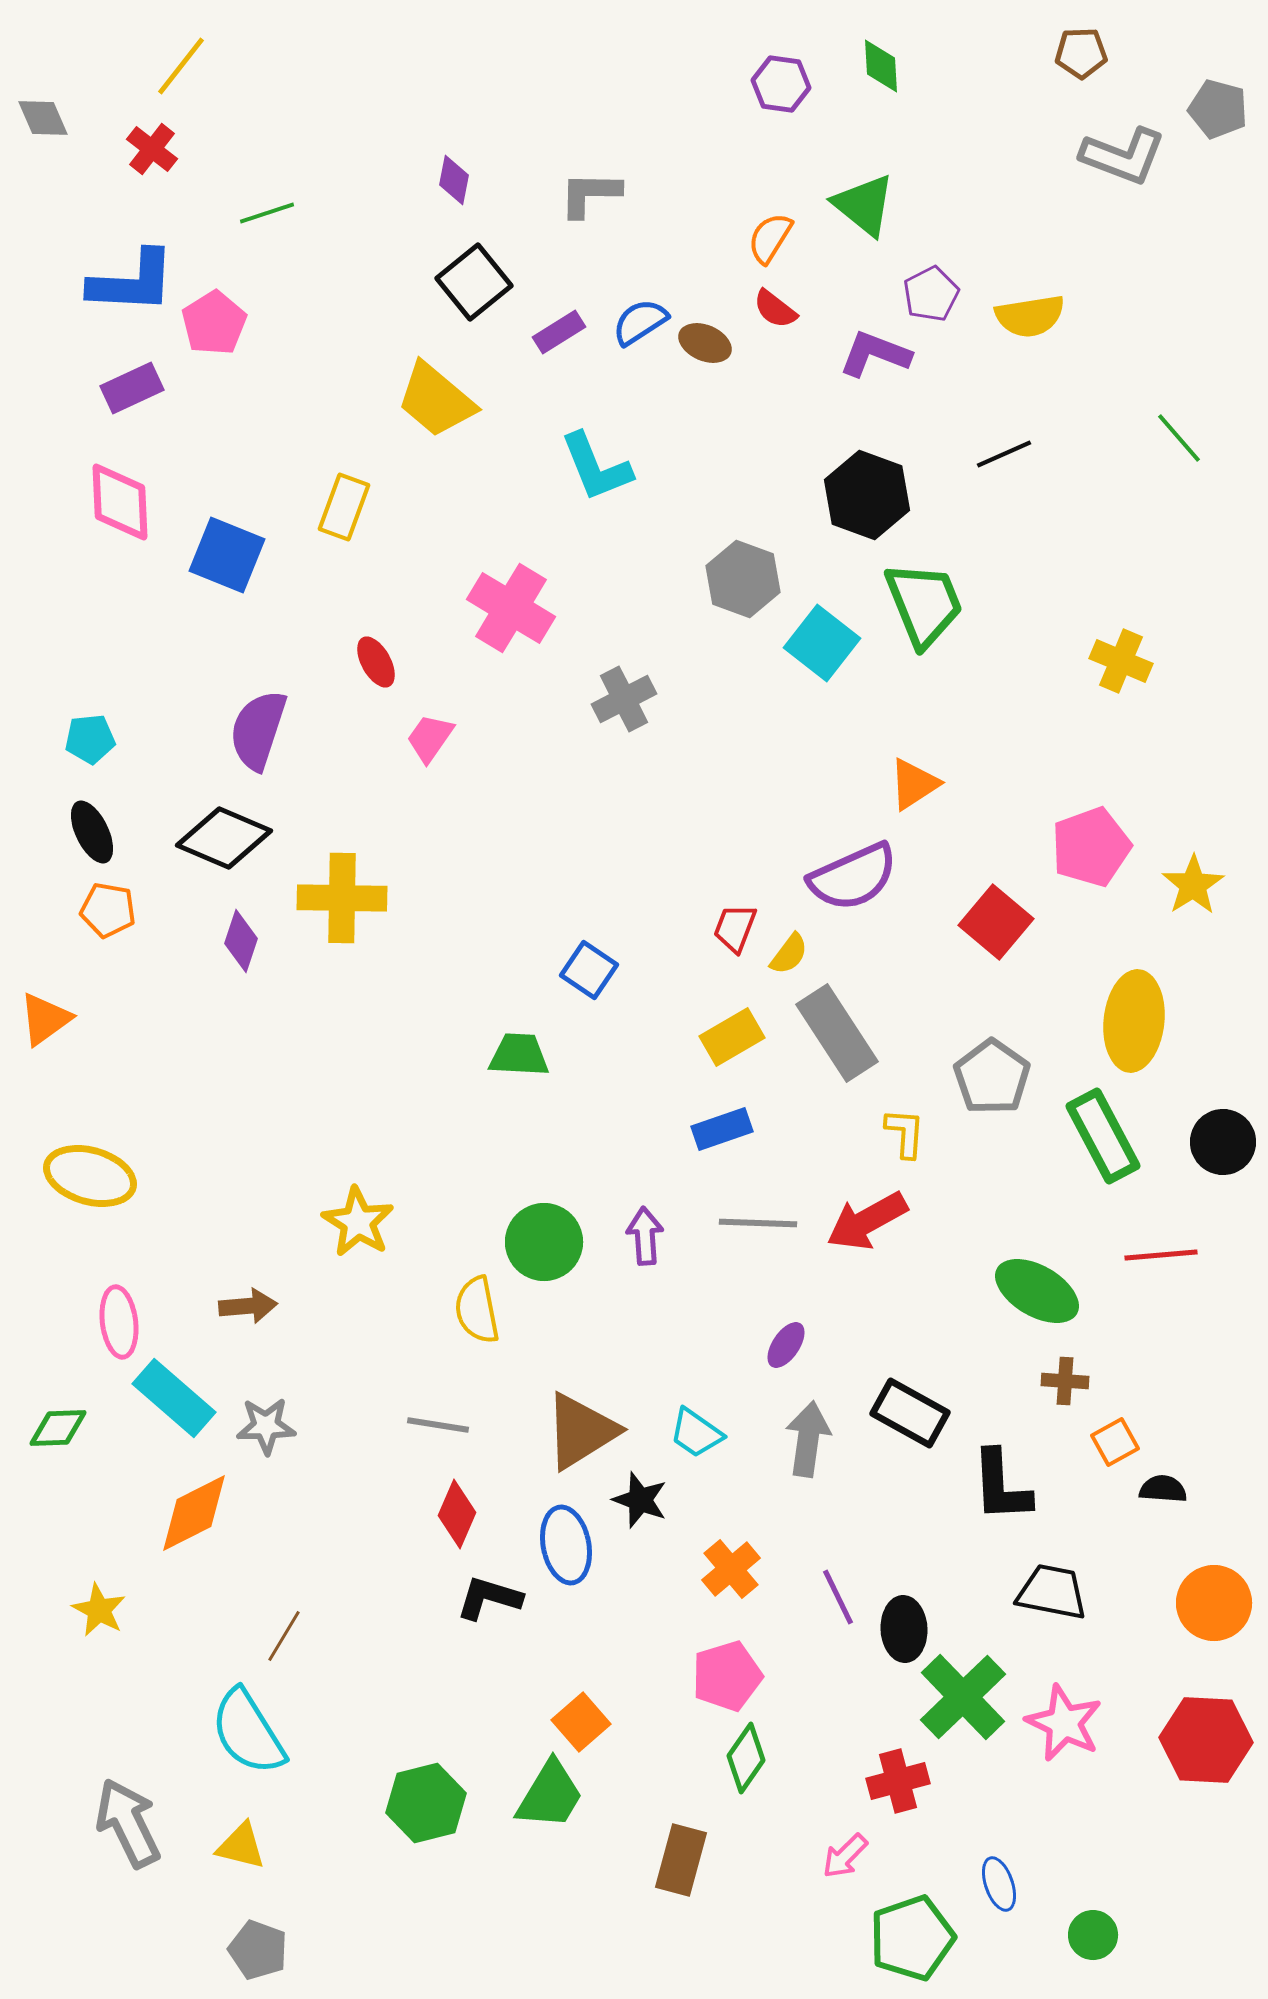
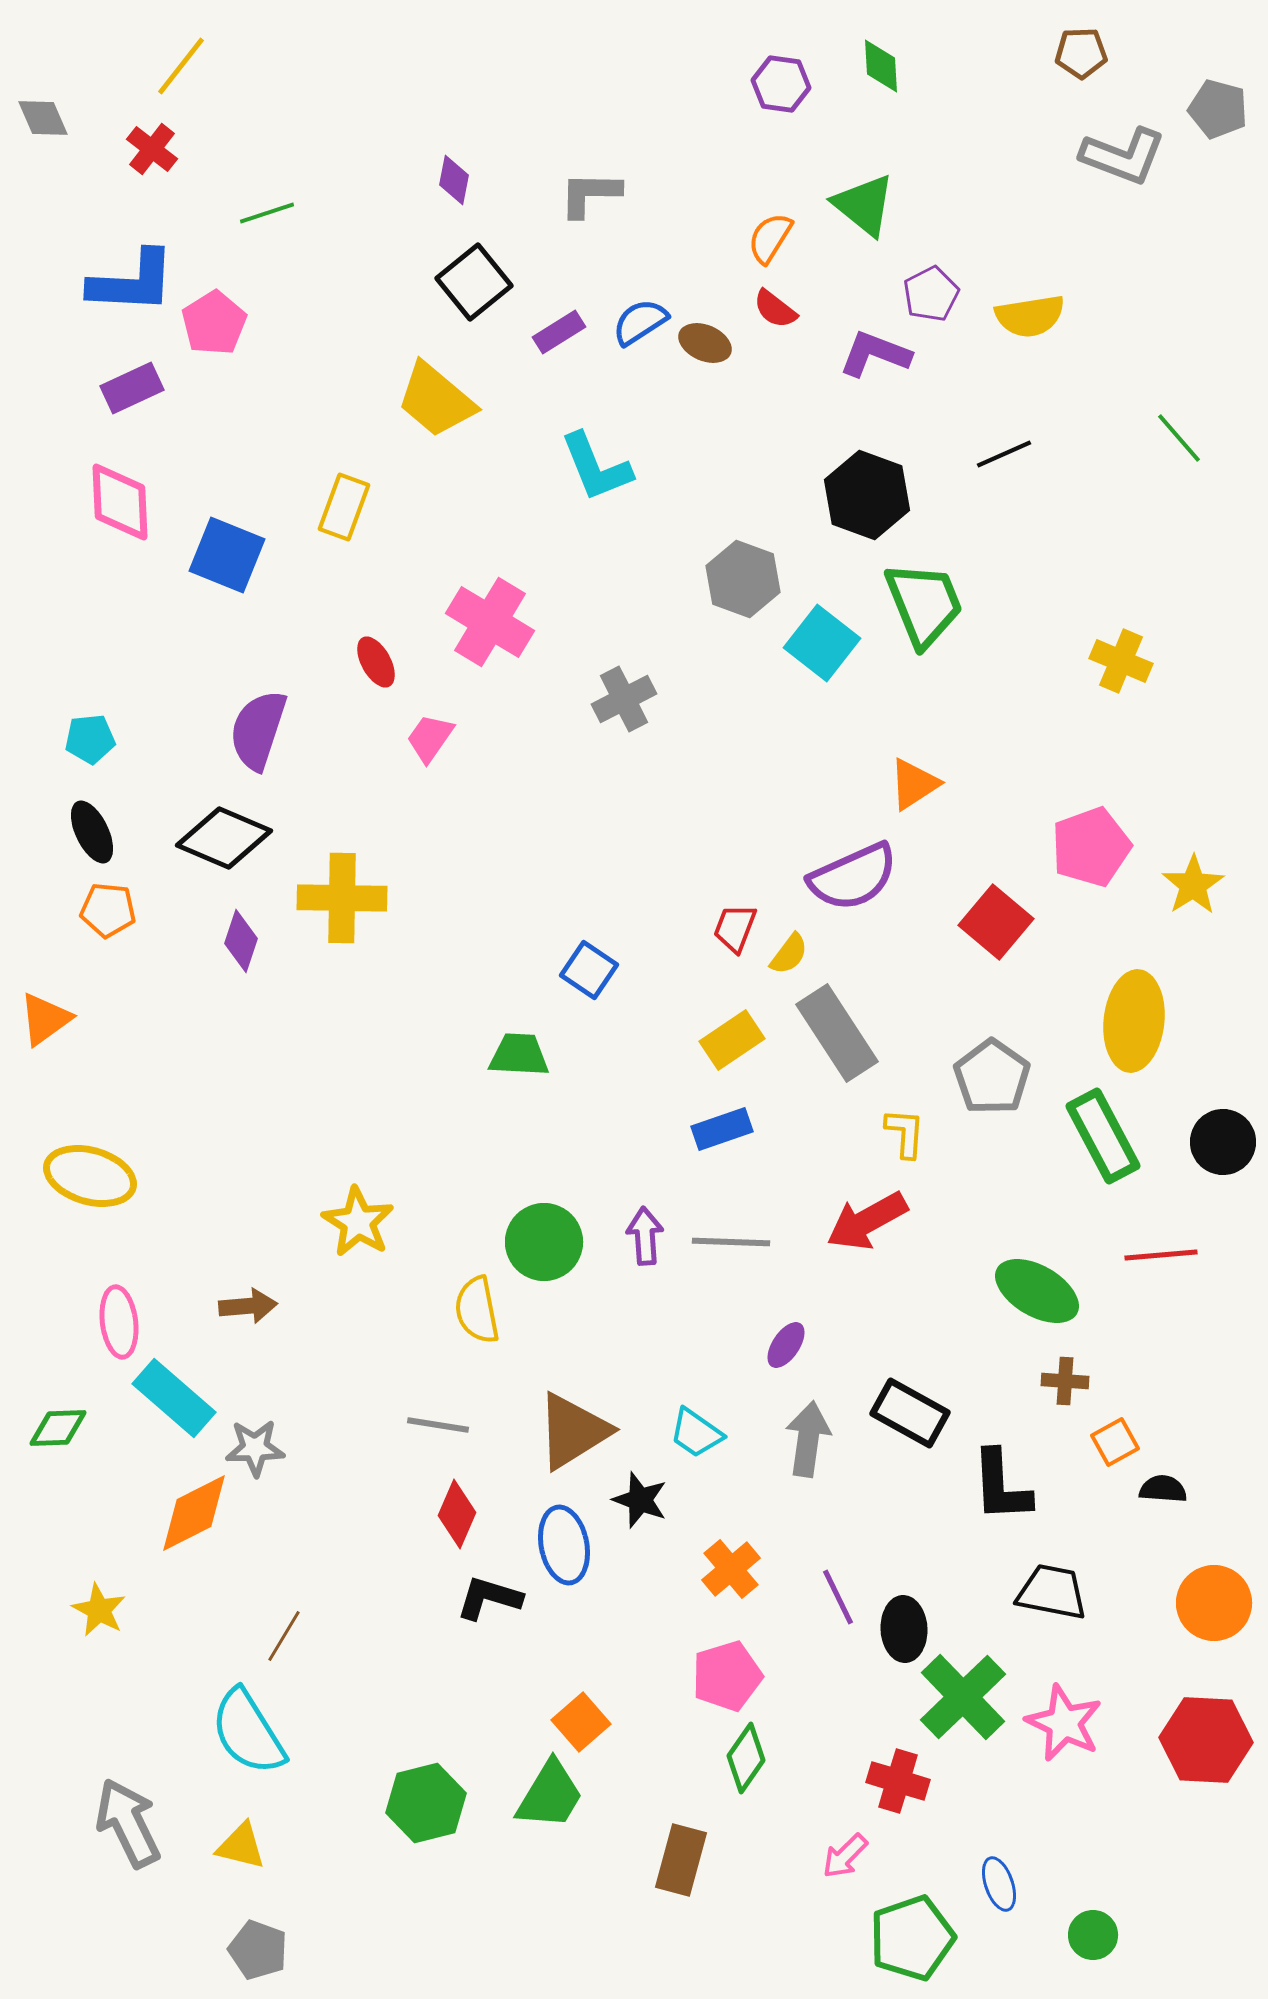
pink cross at (511, 608): moved 21 px left, 14 px down
orange pentagon at (108, 910): rotated 4 degrees counterclockwise
yellow rectangle at (732, 1037): moved 3 px down; rotated 4 degrees counterclockwise
gray line at (758, 1223): moved 27 px left, 19 px down
gray star at (266, 1426): moved 11 px left, 22 px down
brown triangle at (581, 1431): moved 8 px left
blue ellipse at (566, 1545): moved 2 px left
red cross at (898, 1781): rotated 32 degrees clockwise
